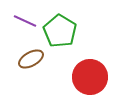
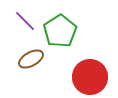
purple line: rotated 20 degrees clockwise
green pentagon: rotated 8 degrees clockwise
